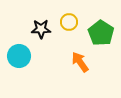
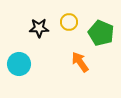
black star: moved 2 px left, 1 px up
green pentagon: rotated 10 degrees counterclockwise
cyan circle: moved 8 px down
